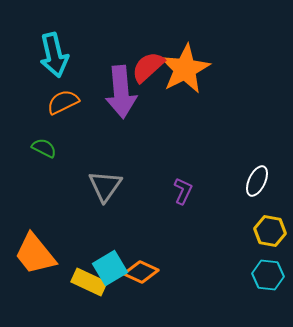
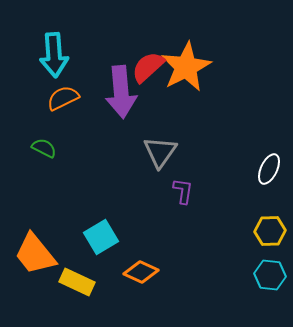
cyan arrow: rotated 9 degrees clockwise
orange star: moved 1 px right, 2 px up
orange semicircle: moved 4 px up
white ellipse: moved 12 px right, 12 px up
gray triangle: moved 55 px right, 34 px up
purple L-shape: rotated 16 degrees counterclockwise
yellow hexagon: rotated 12 degrees counterclockwise
cyan square: moved 9 px left, 31 px up
cyan hexagon: moved 2 px right
yellow rectangle: moved 12 px left
